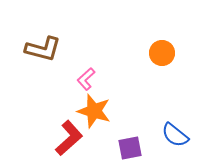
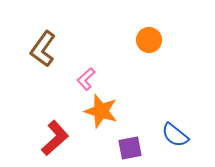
brown L-shape: rotated 111 degrees clockwise
orange circle: moved 13 px left, 13 px up
orange star: moved 7 px right
red L-shape: moved 14 px left
